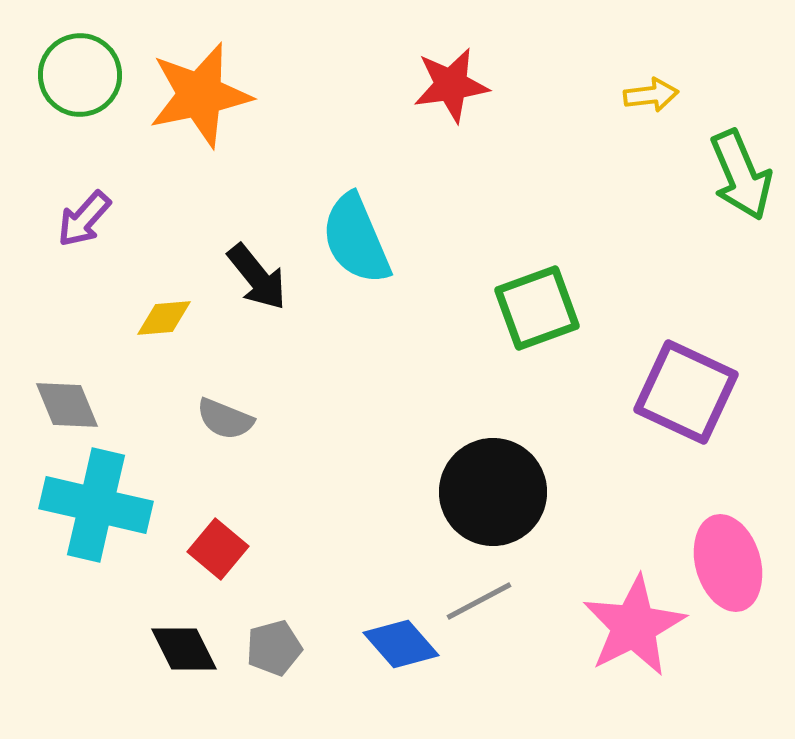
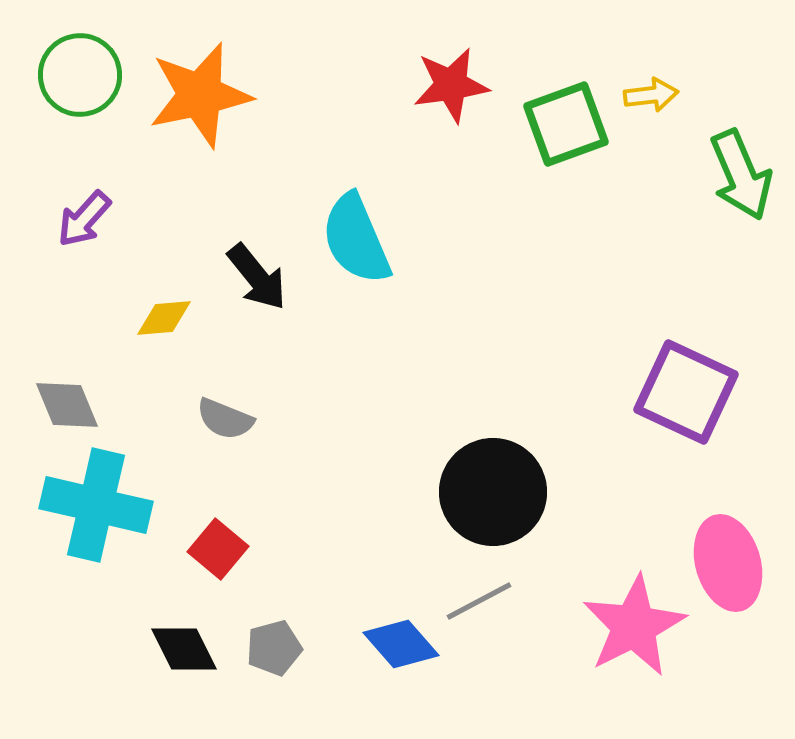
green square: moved 29 px right, 184 px up
